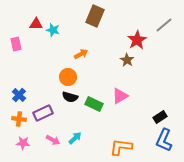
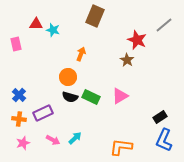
red star: rotated 18 degrees counterclockwise
orange arrow: rotated 40 degrees counterclockwise
green rectangle: moved 3 px left, 7 px up
pink star: rotated 24 degrees counterclockwise
